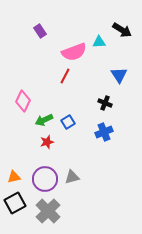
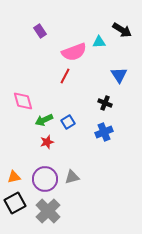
pink diamond: rotated 40 degrees counterclockwise
